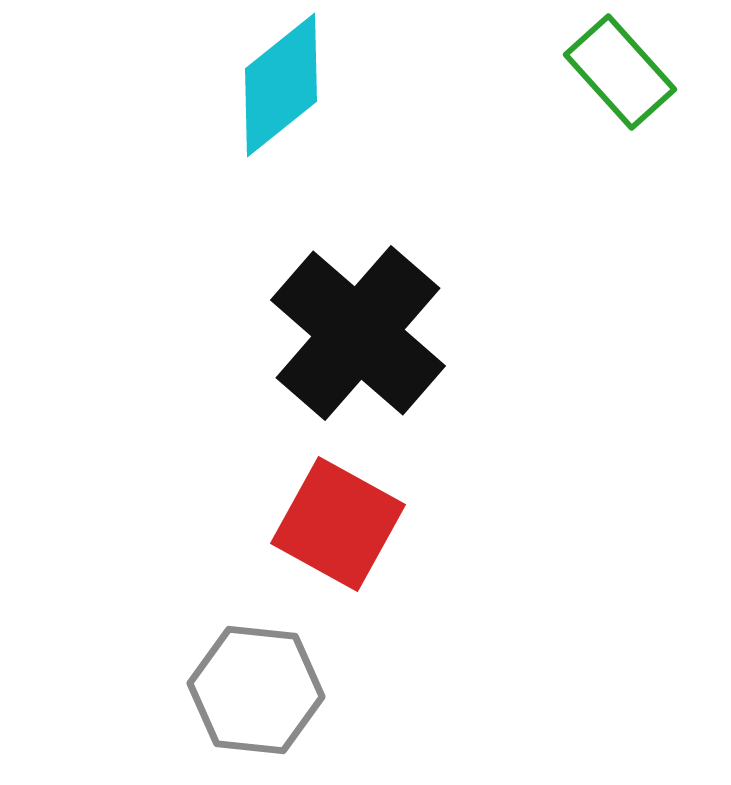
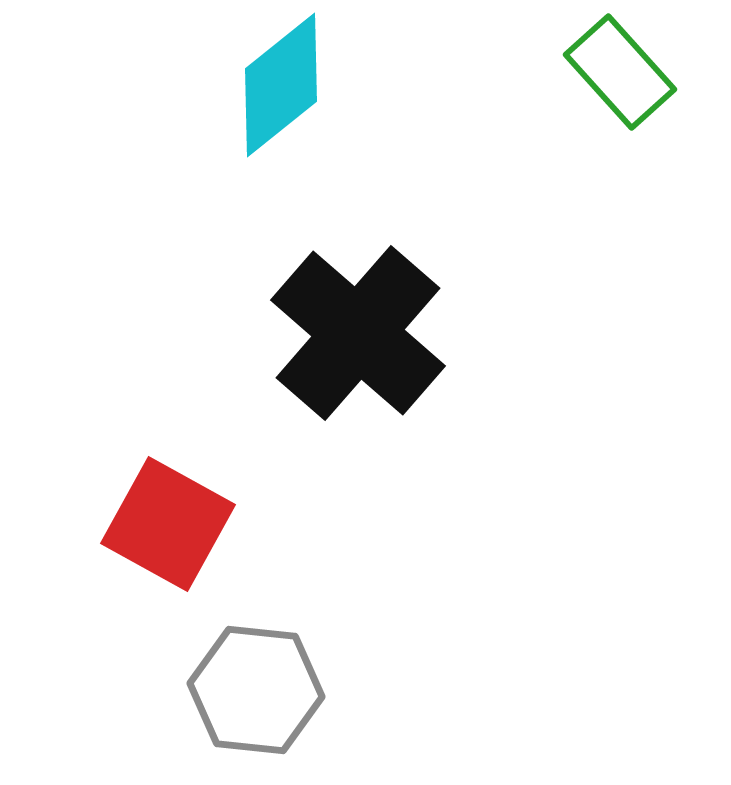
red square: moved 170 px left
